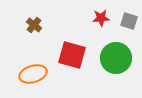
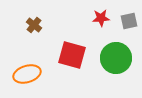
gray square: rotated 30 degrees counterclockwise
orange ellipse: moved 6 px left
